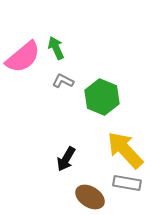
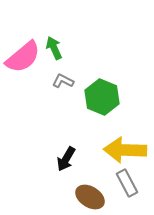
green arrow: moved 2 px left
yellow arrow: rotated 45 degrees counterclockwise
gray rectangle: rotated 52 degrees clockwise
